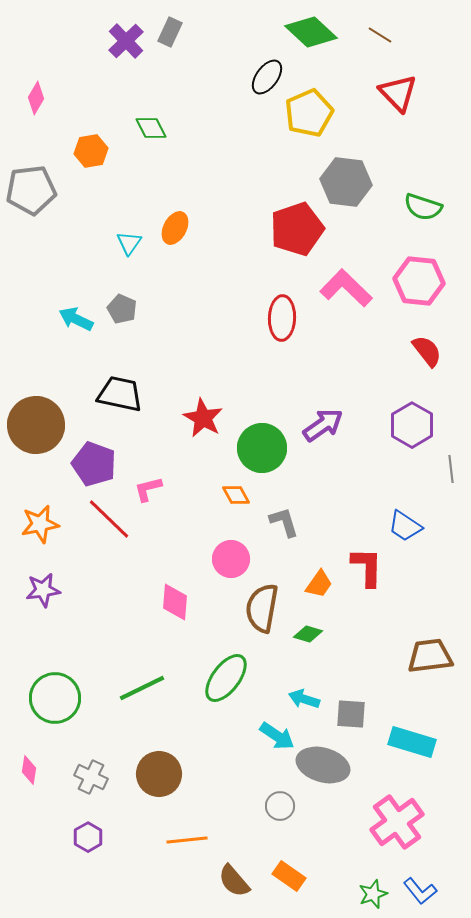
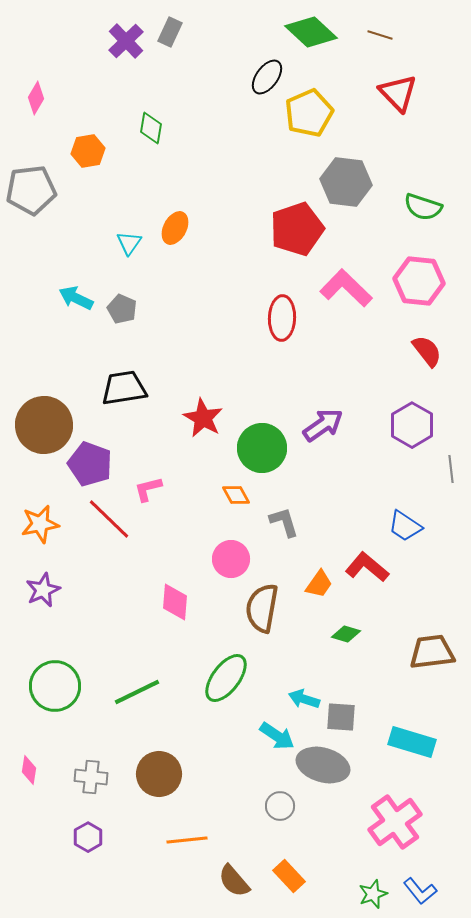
brown line at (380, 35): rotated 15 degrees counterclockwise
green diamond at (151, 128): rotated 36 degrees clockwise
orange hexagon at (91, 151): moved 3 px left
cyan arrow at (76, 319): moved 21 px up
black trapezoid at (120, 394): moved 4 px right, 6 px up; rotated 21 degrees counterclockwise
brown circle at (36, 425): moved 8 px right
purple pentagon at (94, 464): moved 4 px left
red L-shape at (367, 567): rotated 51 degrees counterclockwise
purple star at (43, 590): rotated 16 degrees counterclockwise
green diamond at (308, 634): moved 38 px right
brown trapezoid at (430, 656): moved 2 px right, 4 px up
green line at (142, 688): moved 5 px left, 4 px down
green circle at (55, 698): moved 12 px up
gray square at (351, 714): moved 10 px left, 3 px down
gray cross at (91, 777): rotated 20 degrees counterclockwise
pink cross at (397, 822): moved 2 px left
orange rectangle at (289, 876): rotated 12 degrees clockwise
